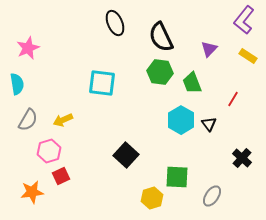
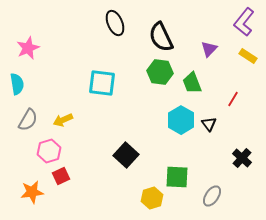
purple L-shape: moved 2 px down
